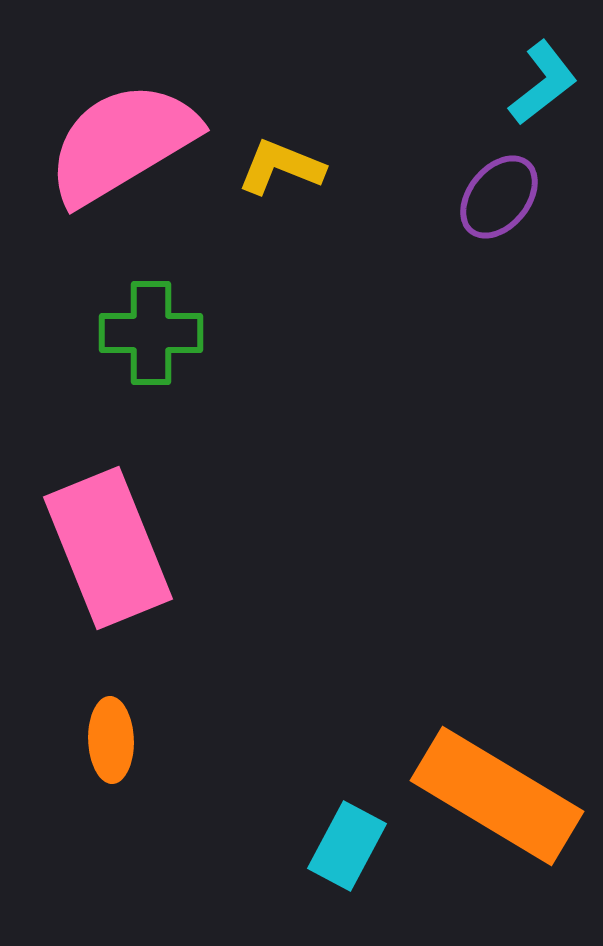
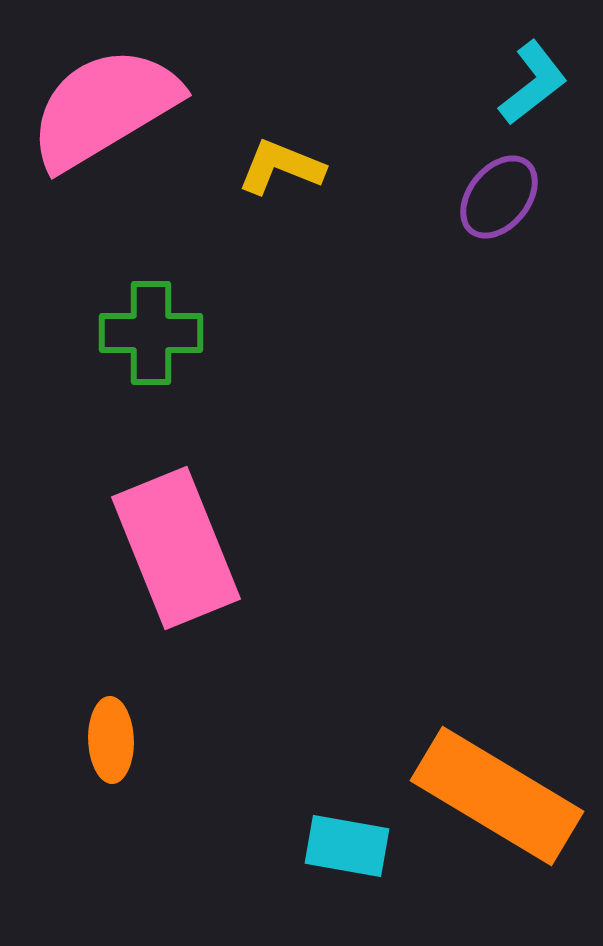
cyan L-shape: moved 10 px left
pink semicircle: moved 18 px left, 35 px up
pink rectangle: moved 68 px right
cyan rectangle: rotated 72 degrees clockwise
